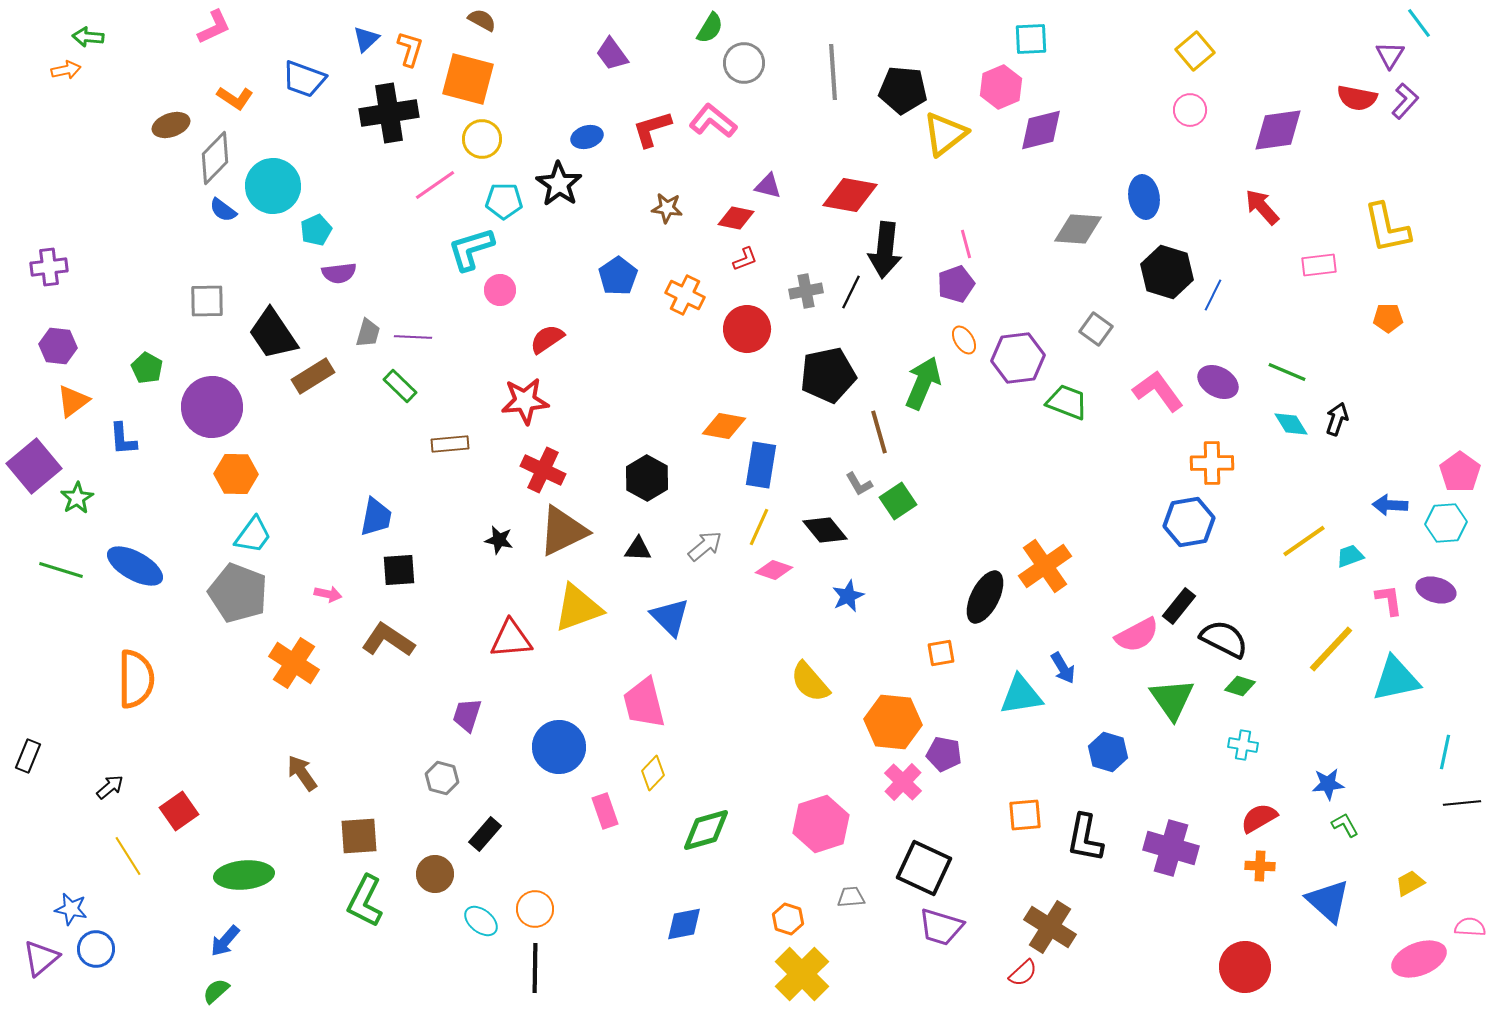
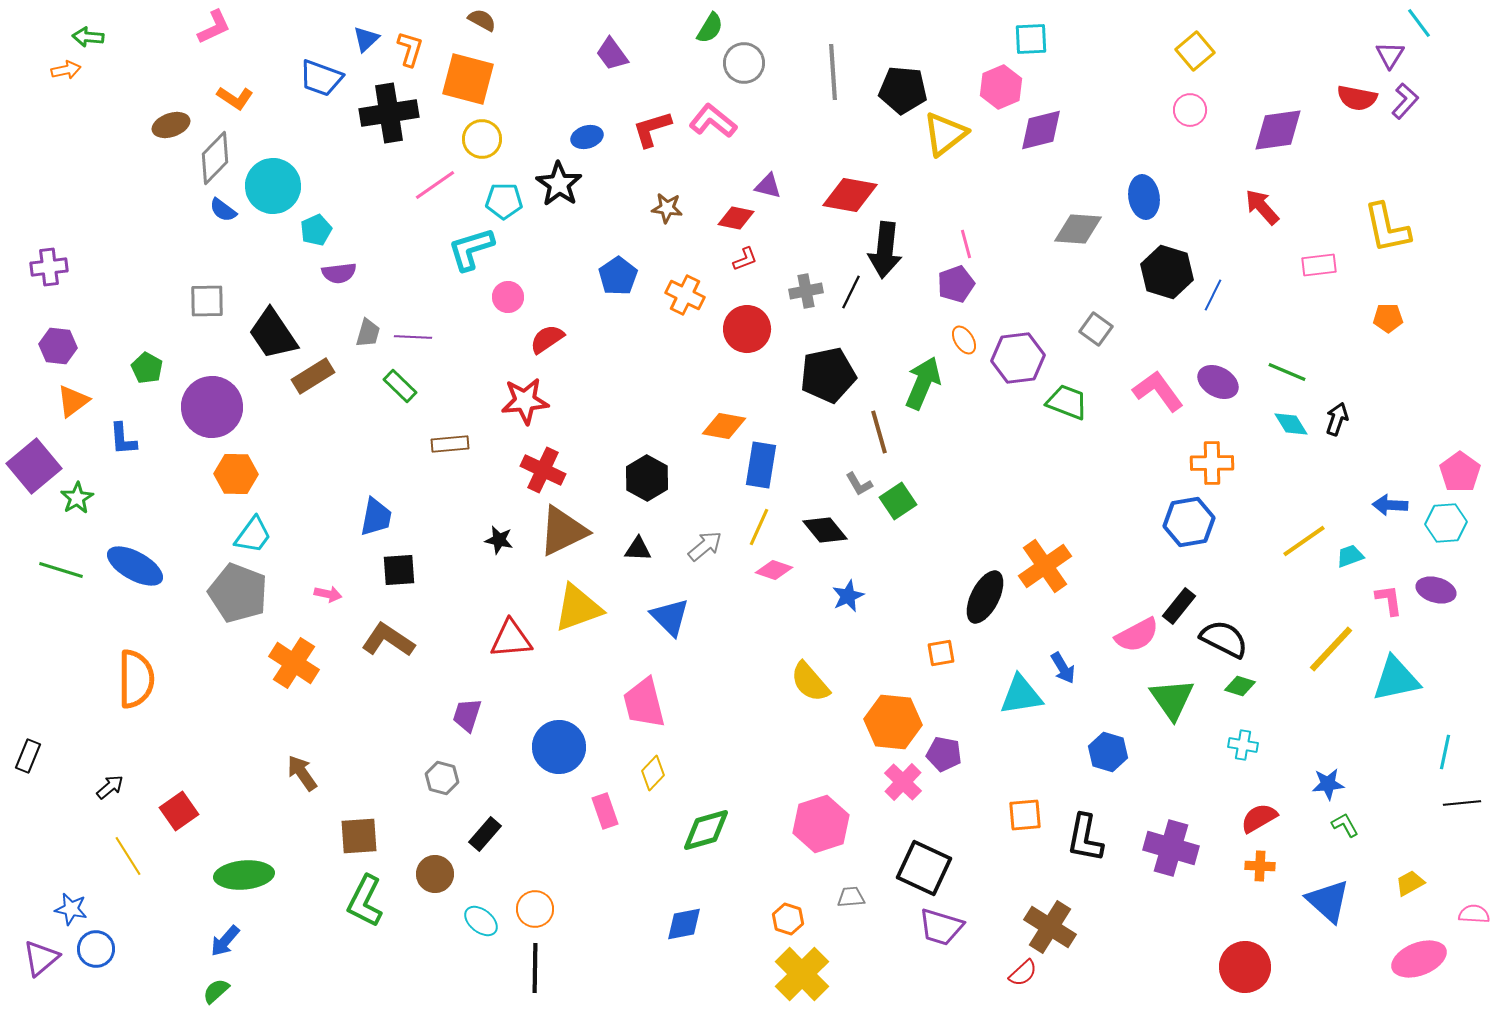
blue trapezoid at (304, 79): moved 17 px right, 1 px up
pink circle at (500, 290): moved 8 px right, 7 px down
pink semicircle at (1470, 927): moved 4 px right, 13 px up
